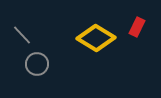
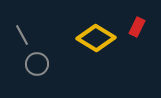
gray line: rotated 15 degrees clockwise
